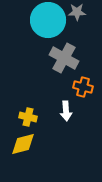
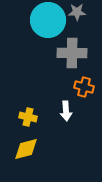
gray cross: moved 8 px right, 5 px up; rotated 28 degrees counterclockwise
orange cross: moved 1 px right
yellow diamond: moved 3 px right, 5 px down
